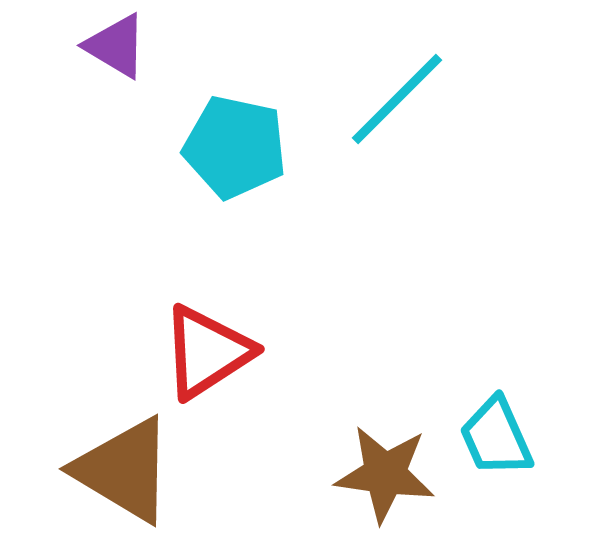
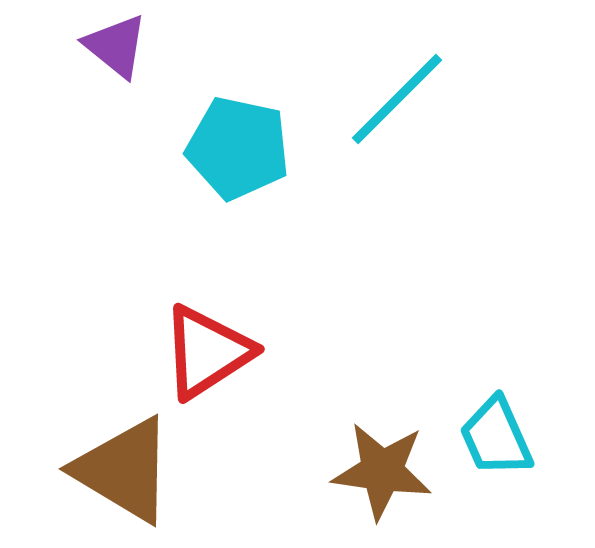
purple triangle: rotated 8 degrees clockwise
cyan pentagon: moved 3 px right, 1 px down
brown star: moved 3 px left, 3 px up
